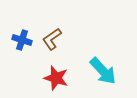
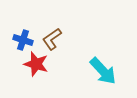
blue cross: moved 1 px right
red star: moved 20 px left, 14 px up
